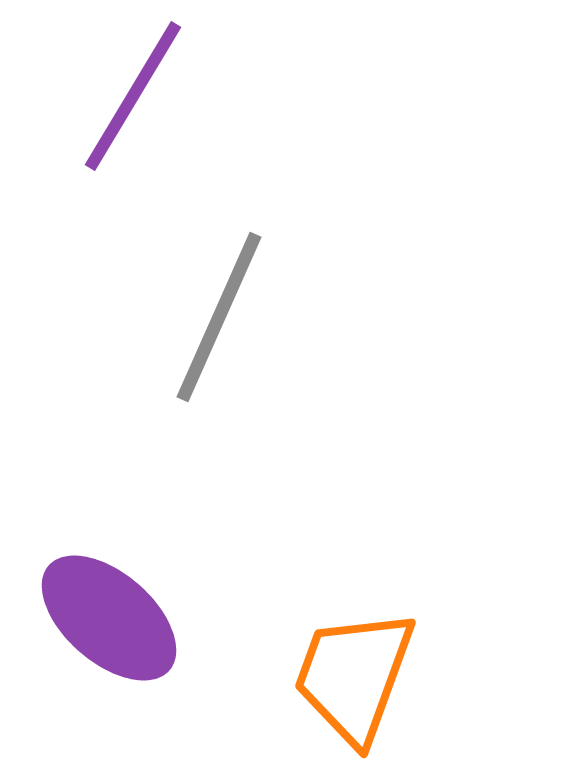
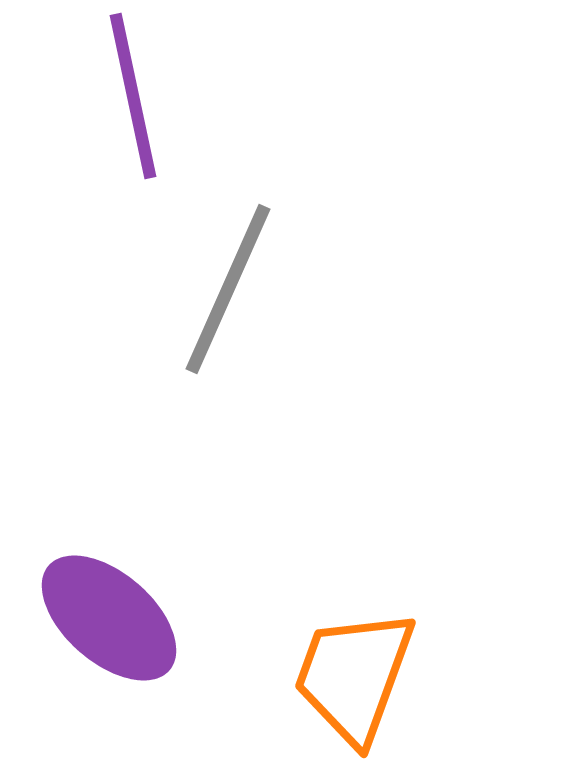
purple line: rotated 43 degrees counterclockwise
gray line: moved 9 px right, 28 px up
